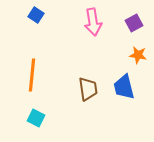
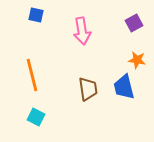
blue square: rotated 21 degrees counterclockwise
pink arrow: moved 11 px left, 9 px down
orange star: moved 1 px left, 5 px down
orange line: rotated 20 degrees counterclockwise
cyan square: moved 1 px up
